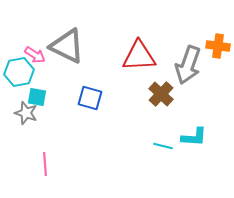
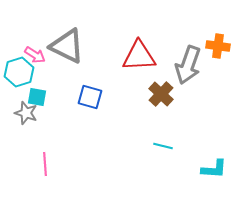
cyan hexagon: rotated 8 degrees counterclockwise
blue square: moved 1 px up
cyan L-shape: moved 20 px right, 32 px down
